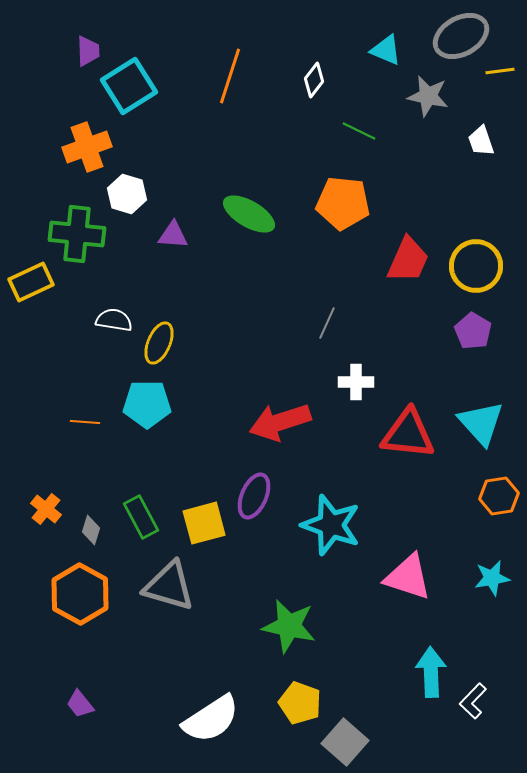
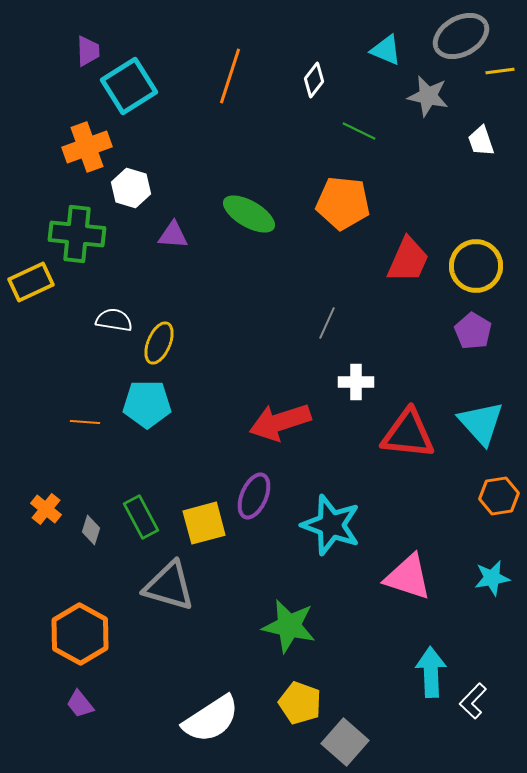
white hexagon at (127, 194): moved 4 px right, 6 px up
orange hexagon at (80, 594): moved 40 px down
